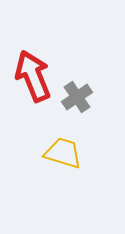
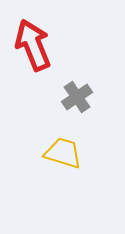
red arrow: moved 31 px up
